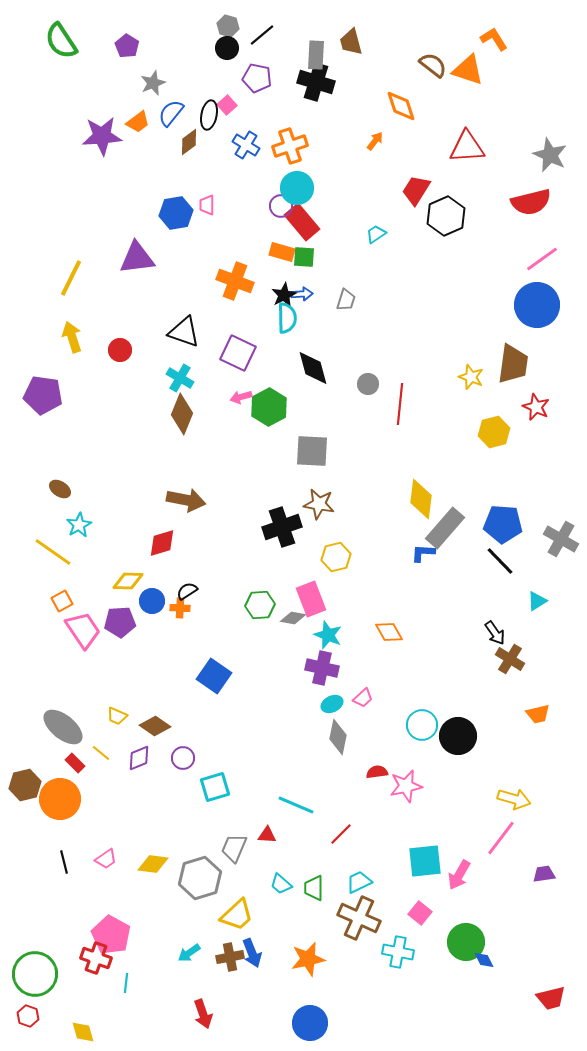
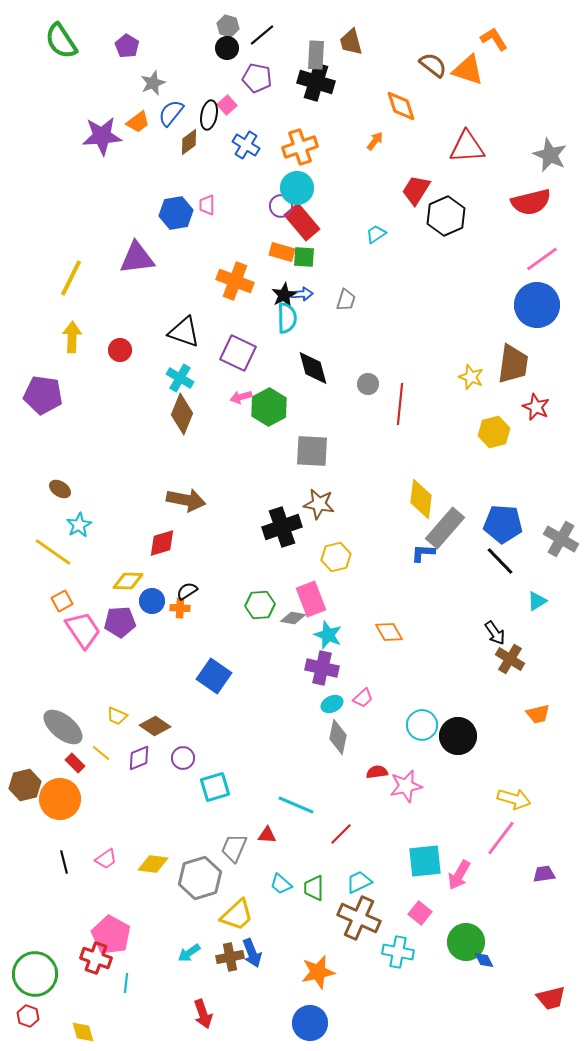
orange cross at (290, 146): moved 10 px right, 1 px down
yellow arrow at (72, 337): rotated 20 degrees clockwise
orange star at (308, 959): moved 10 px right, 13 px down
